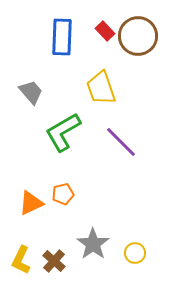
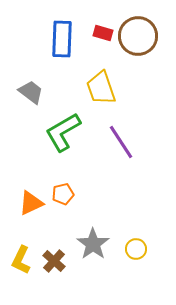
red rectangle: moved 2 px left, 2 px down; rotated 30 degrees counterclockwise
blue rectangle: moved 2 px down
gray trapezoid: rotated 12 degrees counterclockwise
purple line: rotated 12 degrees clockwise
yellow circle: moved 1 px right, 4 px up
